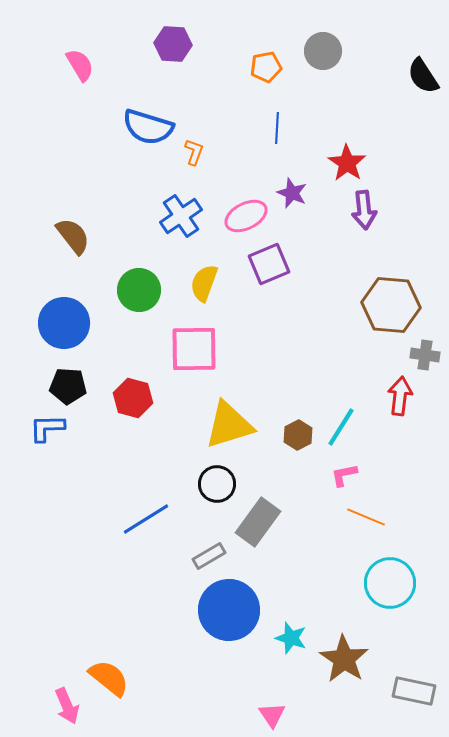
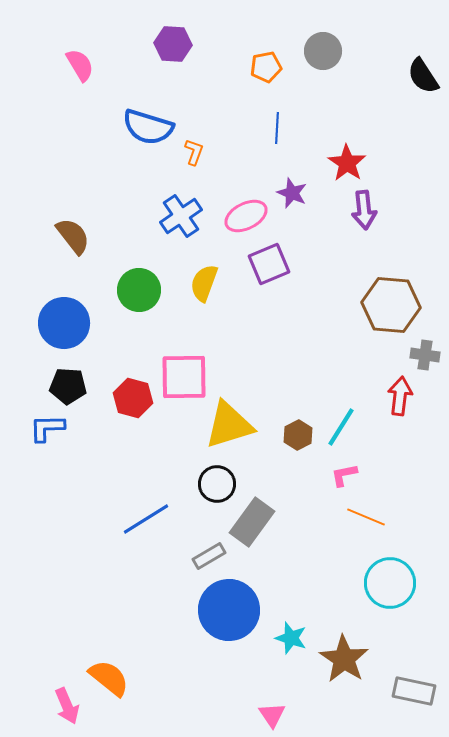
pink square at (194, 349): moved 10 px left, 28 px down
gray rectangle at (258, 522): moved 6 px left
